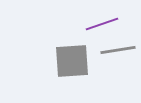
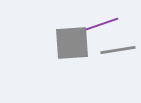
gray square: moved 18 px up
